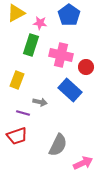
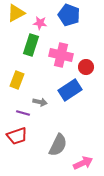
blue pentagon: rotated 15 degrees counterclockwise
blue rectangle: rotated 75 degrees counterclockwise
